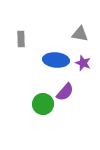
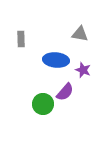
purple star: moved 7 px down
